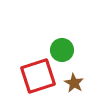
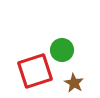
red square: moved 3 px left, 5 px up
